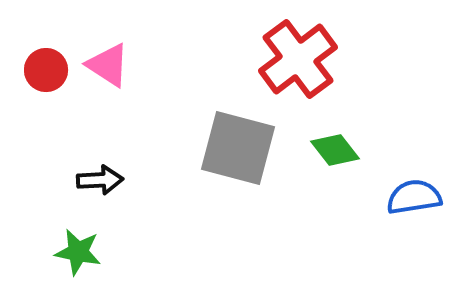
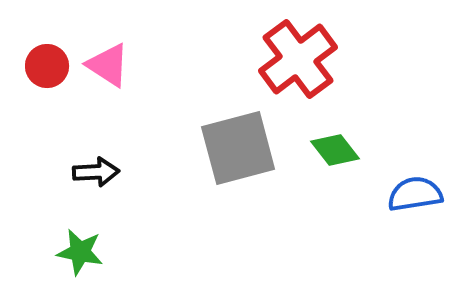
red circle: moved 1 px right, 4 px up
gray square: rotated 30 degrees counterclockwise
black arrow: moved 4 px left, 8 px up
blue semicircle: moved 1 px right, 3 px up
green star: moved 2 px right
